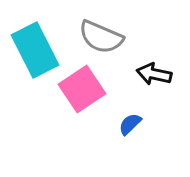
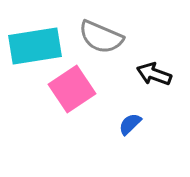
cyan rectangle: moved 4 px up; rotated 72 degrees counterclockwise
black arrow: rotated 8 degrees clockwise
pink square: moved 10 px left
